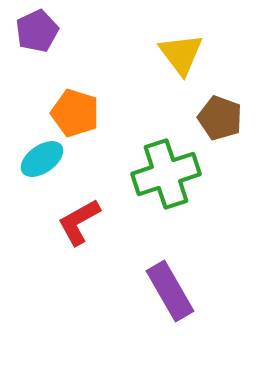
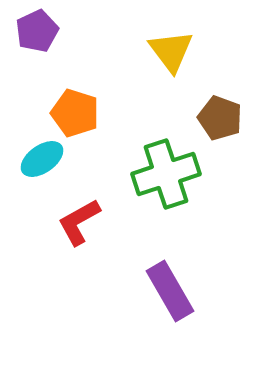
yellow triangle: moved 10 px left, 3 px up
